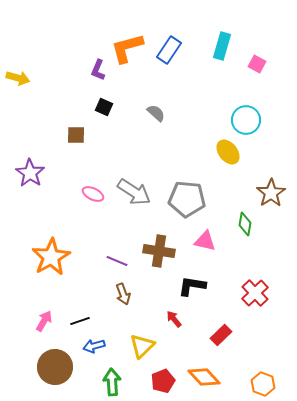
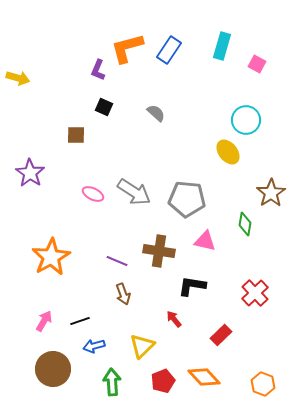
brown circle: moved 2 px left, 2 px down
